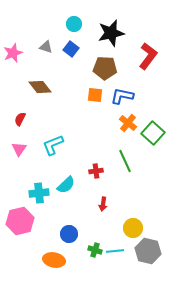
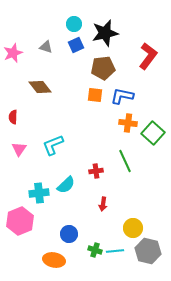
black star: moved 6 px left
blue square: moved 5 px right, 4 px up; rotated 28 degrees clockwise
brown pentagon: moved 2 px left; rotated 10 degrees counterclockwise
red semicircle: moved 7 px left, 2 px up; rotated 24 degrees counterclockwise
orange cross: rotated 30 degrees counterclockwise
pink hexagon: rotated 8 degrees counterclockwise
